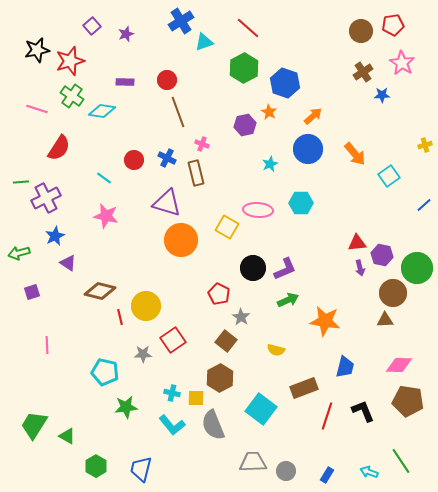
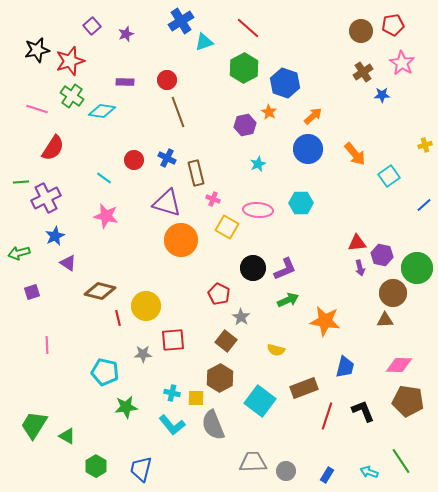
pink cross at (202, 144): moved 11 px right, 55 px down
red semicircle at (59, 148): moved 6 px left
cyan star at (270, 164): moved 12 px left
red line at (120, 317): moved 2 px left, 1 px down
red square at (173, 340): rotated 30 degrees clockwise
cyan square at (261, 409): moved 1 px left, 8 px up
